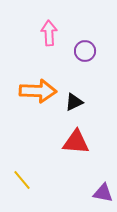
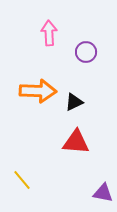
purple circle: moved 1 px right, 1 px down
